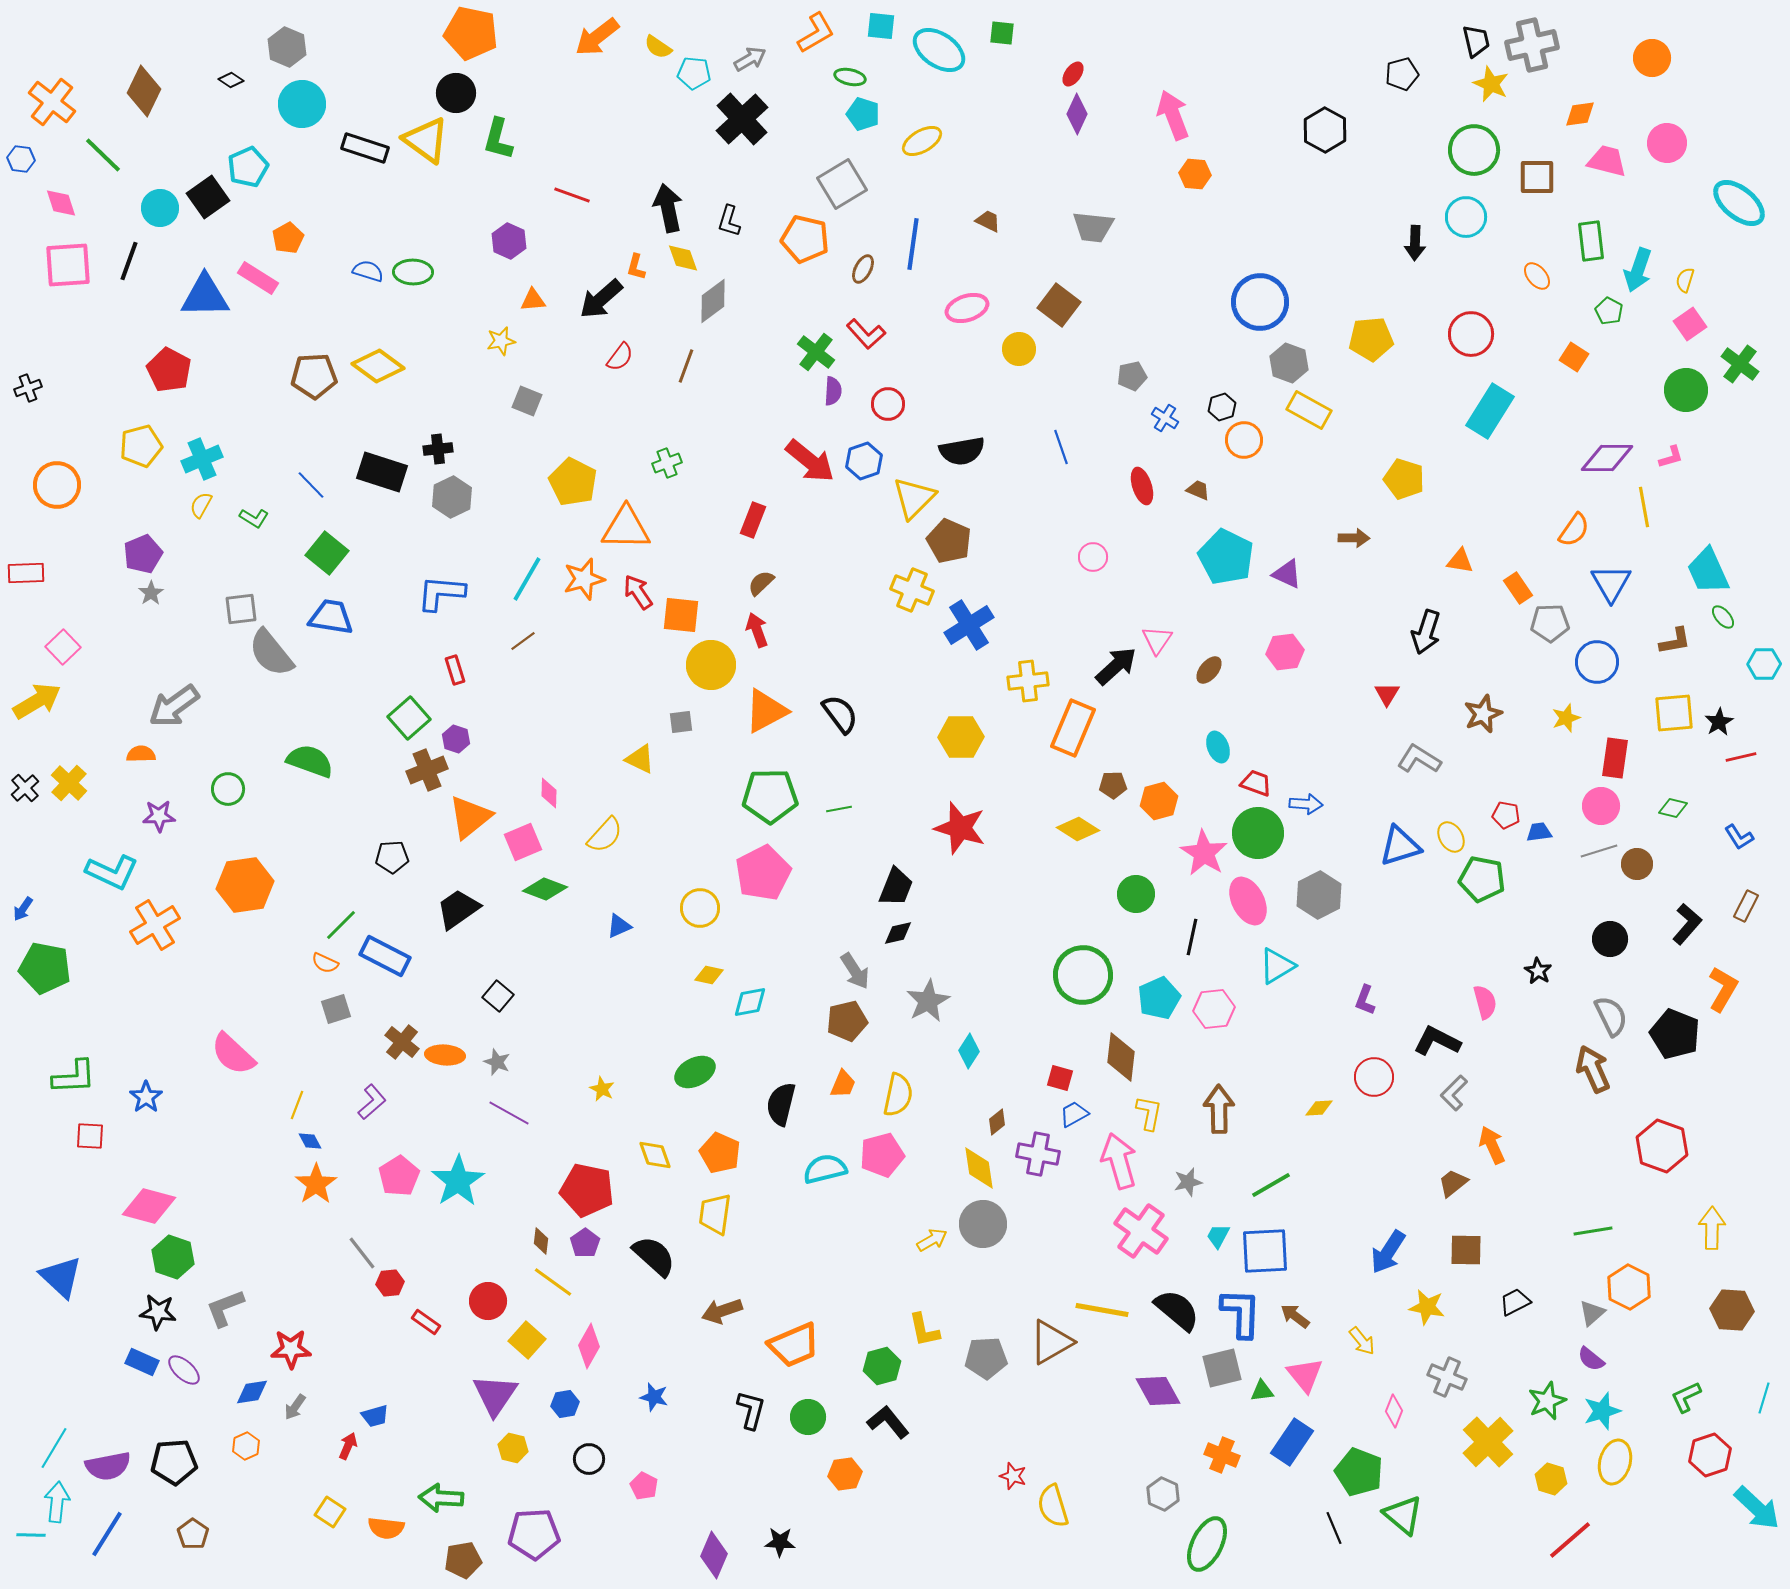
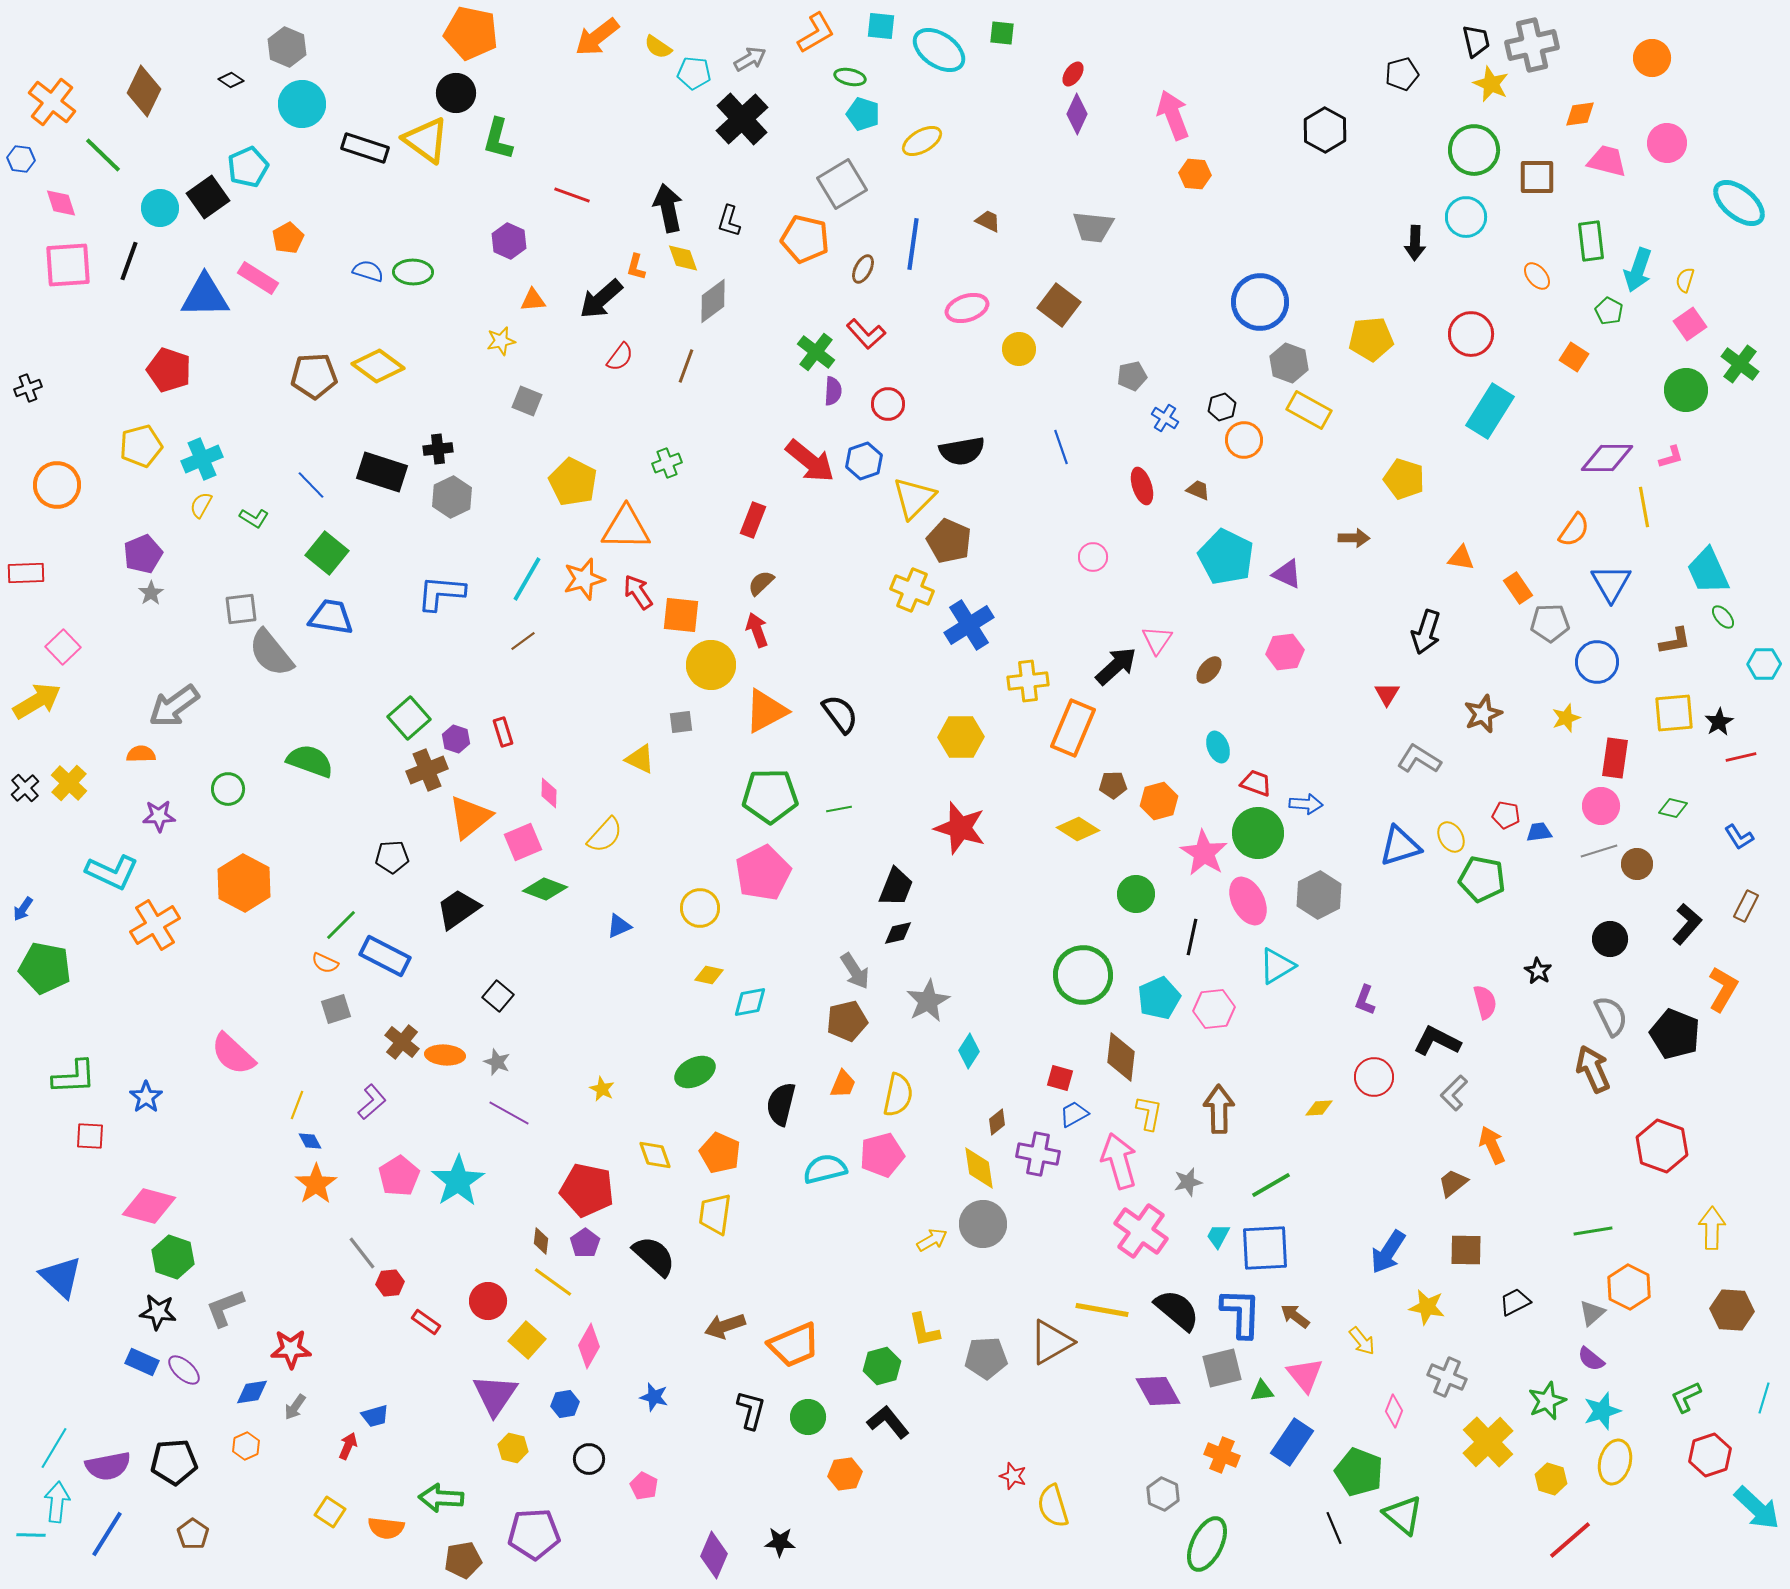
red pentagon at (169, 370): rotated 9 degrees counterclockwise
orange triangle at (1460, 561): moved 1 px right, 3 px up
red rectangle at (455, 670): moved 48 px right, 62 px down
orange hexagon at (245, 885): moved 1 px left, 2 px up; rotated 24 degrees counterclockwise
blue square at (1265, 1251): moved 3 px up
brown arrow at (722, 1311): moved 3 px right, 15 px down
